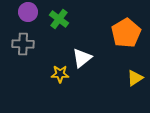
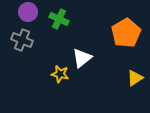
green cross: rotated 12 degrees counterclockwise
gray cross: moved 1 px left, 4 px up; rotated 20 degrees clockwise
yellow star: rotated 12 degrees clockwise
